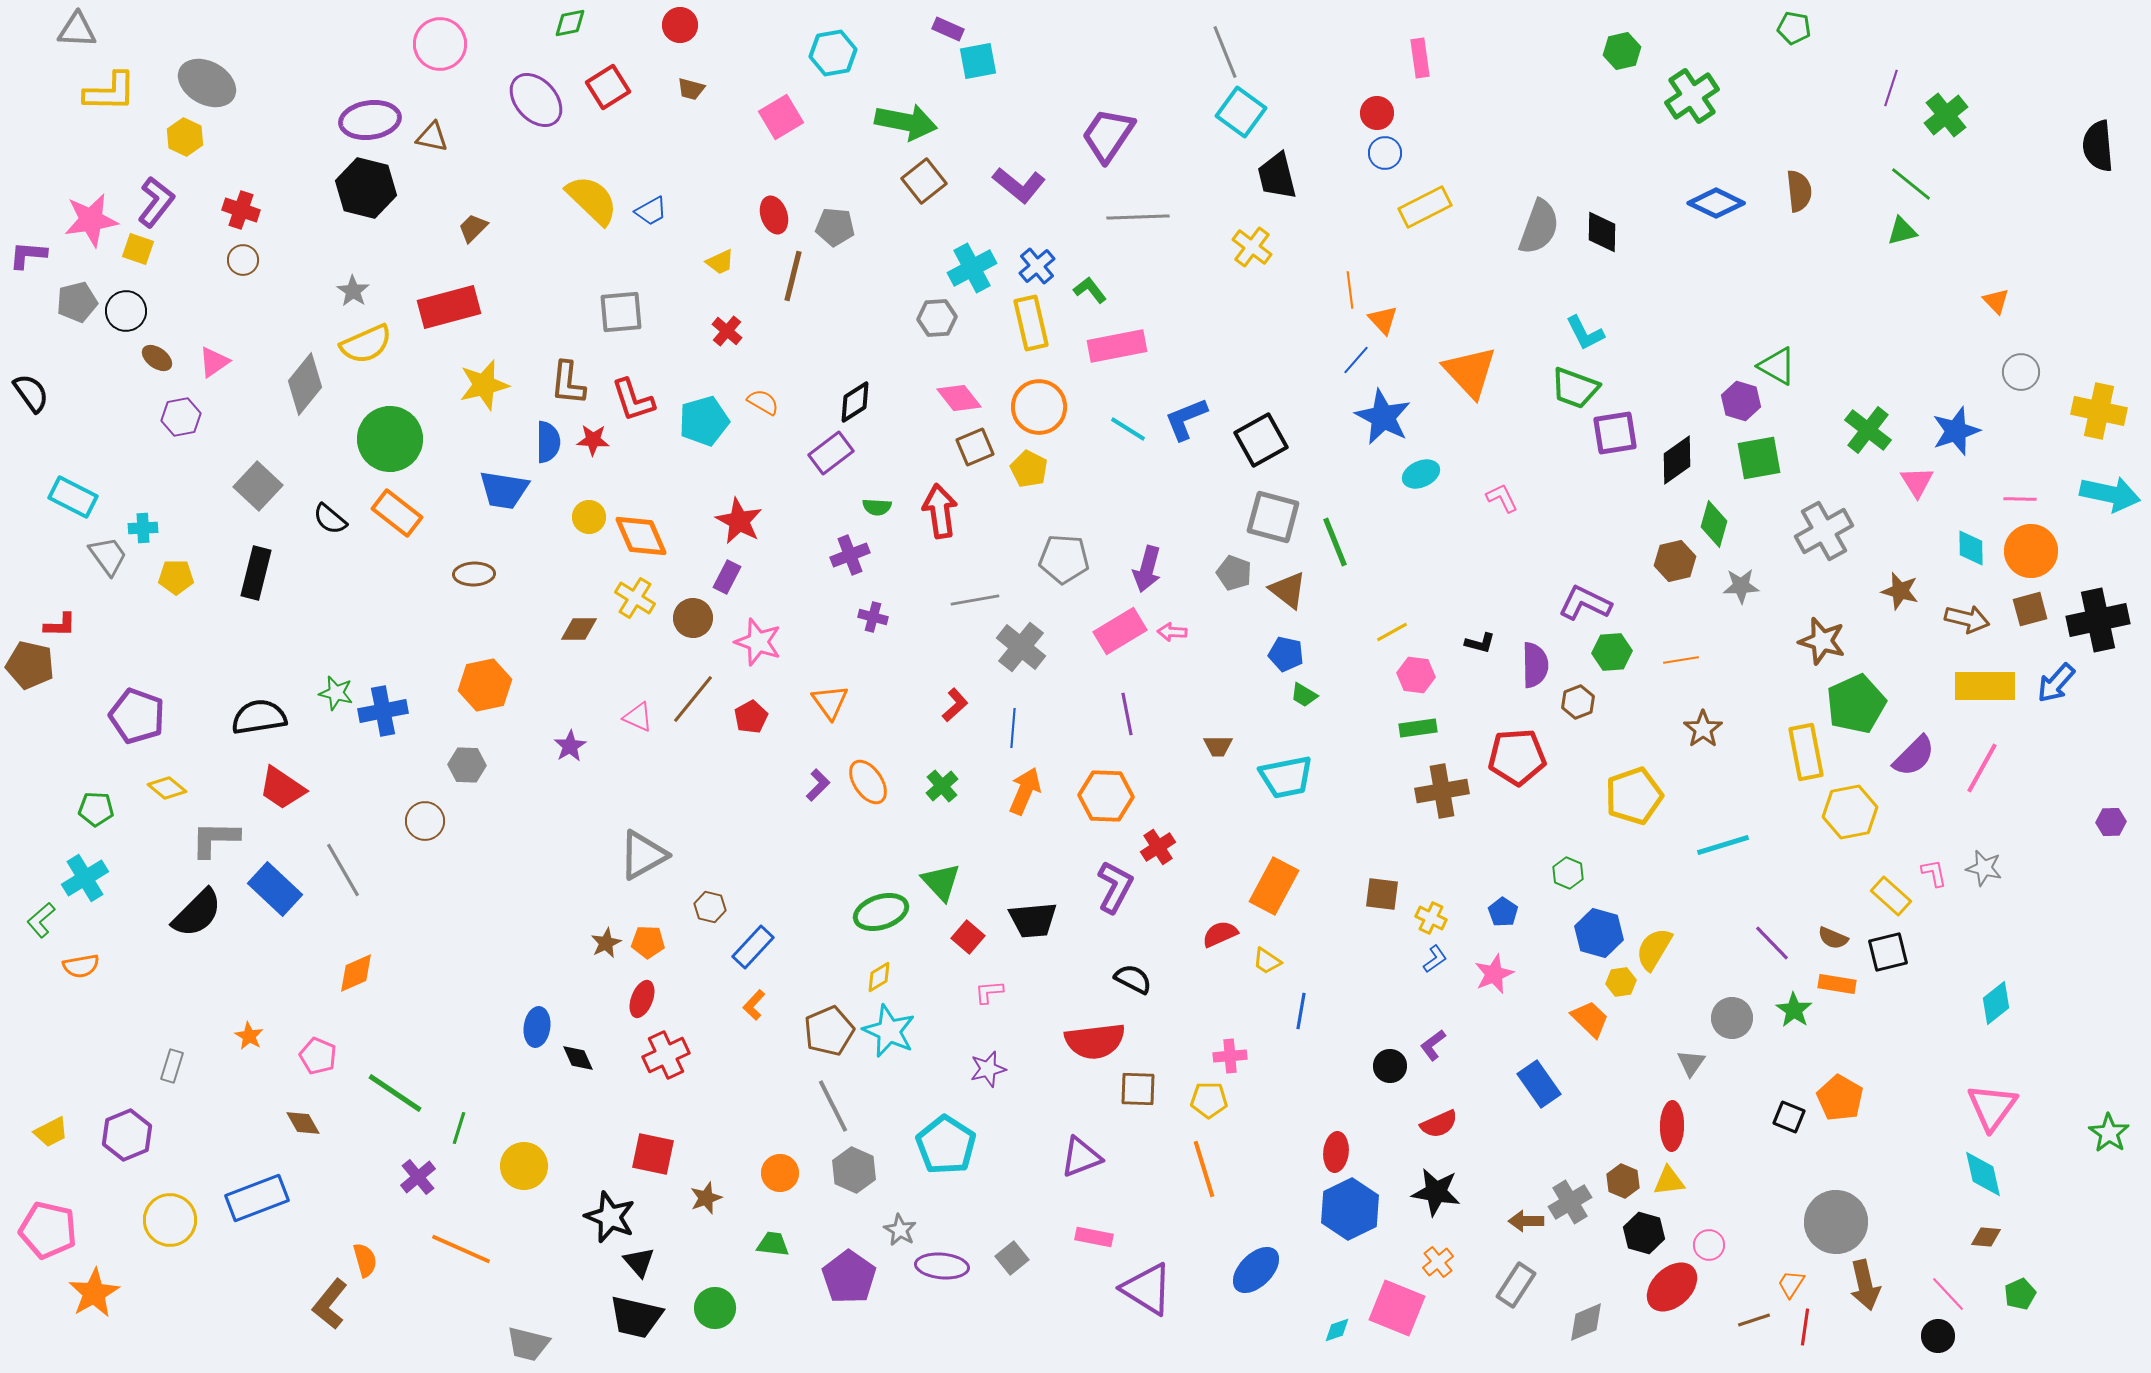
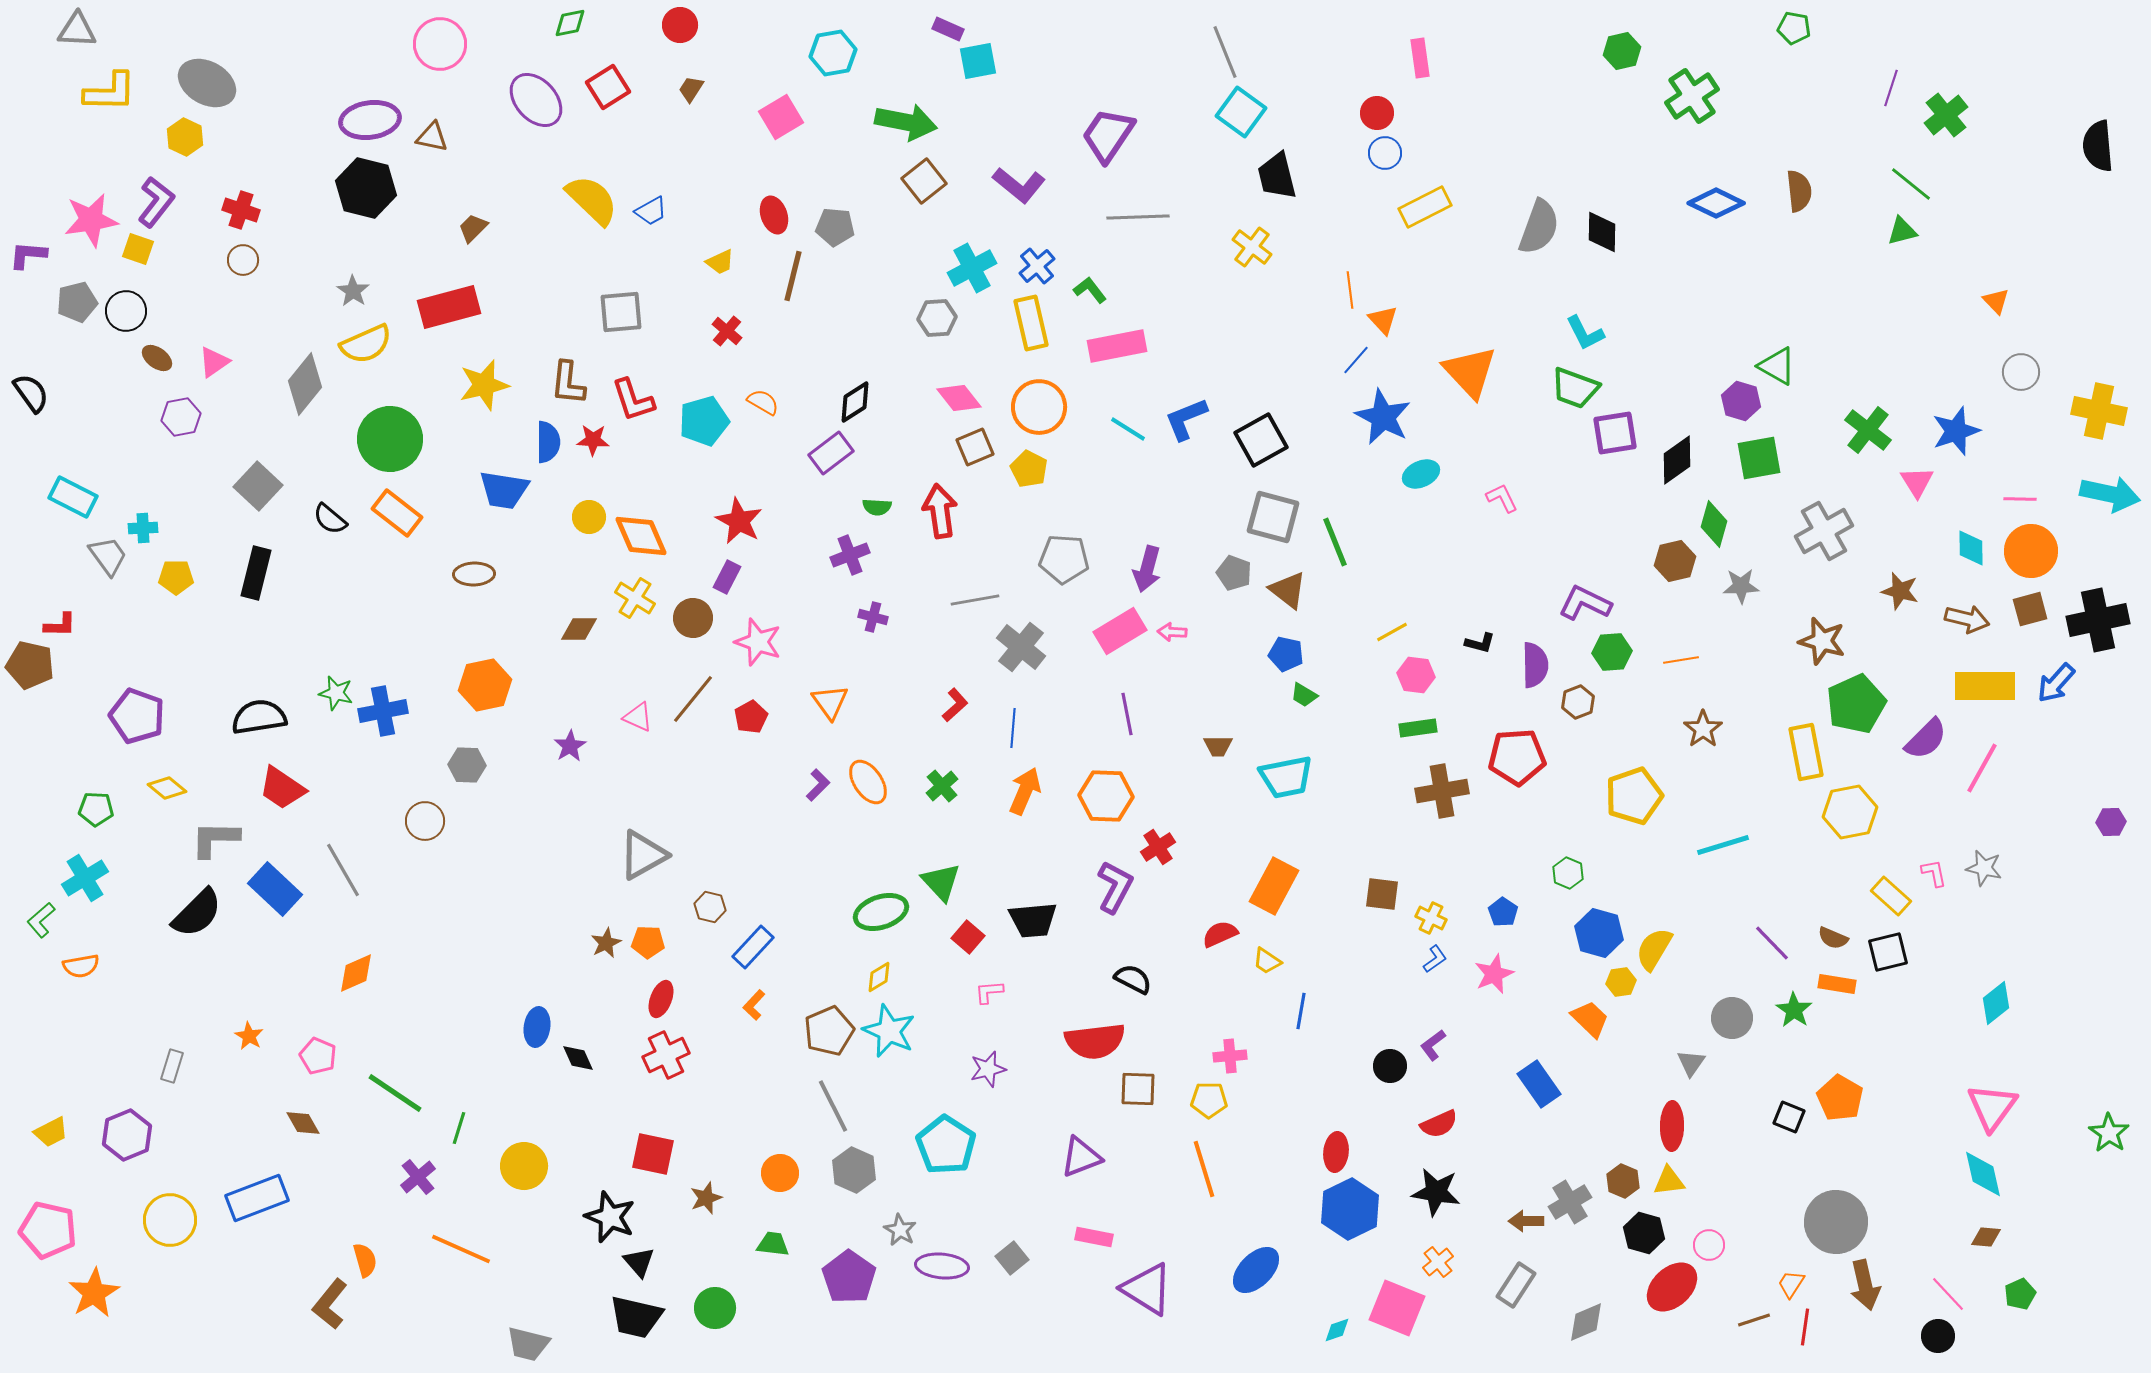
brown trapezoid at (691, 89): rotated 108 degrees clockwise
purple semicircle at (1914, 756): moved 12 px right, 17 px up
red ellipse at (642, 999): moved 19 px right
